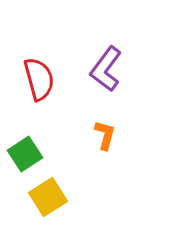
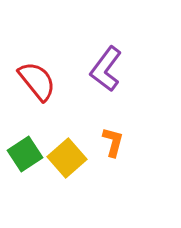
red semicircle: moved 2 px left, 2 px down; rotated 24 degrees counterclockwise
orange L-shape: moved 8 px right, 7 px down
yellow square: moved 19 px right, 39 px up; rotated 9 degrees counterclockwise
